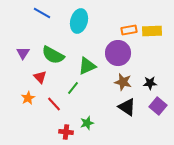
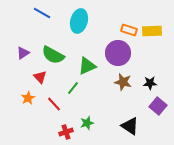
orange rectangle: rotated 28 degrees clockwise
purple triangle: rotated 24 degrees clockwise
black triangle: moved 3 px right, 19 px down
red cross: rotated 24 degrees counterclockwise
